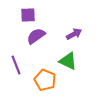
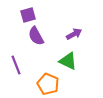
purple square: rotated 14 degrees counterclockwise
purple semicircle: rotated 84 degrees counterclockwise
orange pentagon: moved 3 px right, 4 px down
